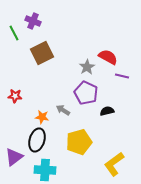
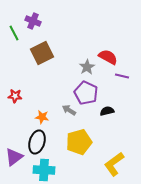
gray arrow: moved 6 px right
black ellipse: moved 2 px down
cyan cross: moved 1 px left
